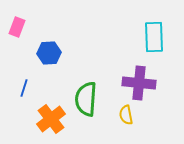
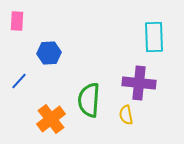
pink rectangle: moved 6 px up; rotated 18 degrees counterclockwise
blue line: moved 5 px left, 7 px up; rotated 24 degrees clockwise
green semicircle: moved 3 px right, 1 px down
